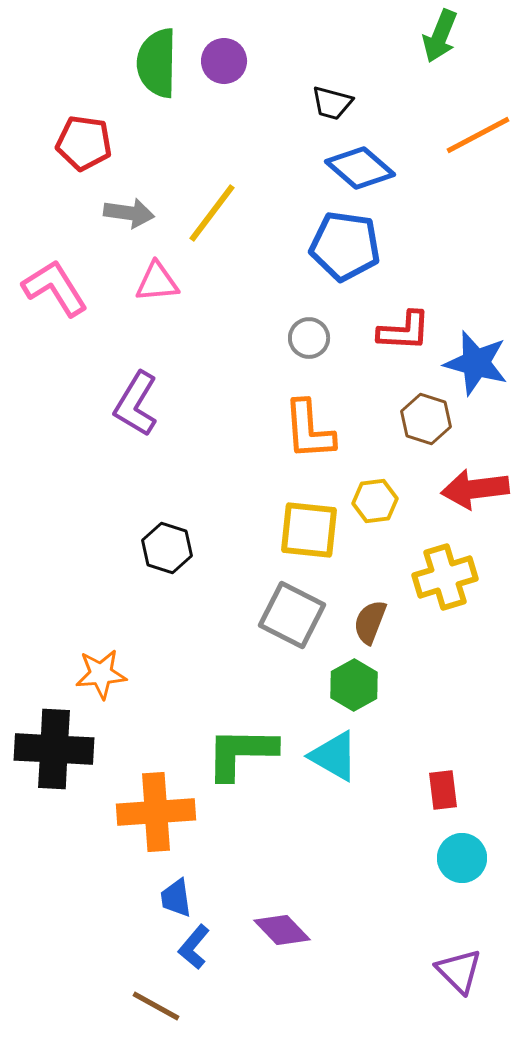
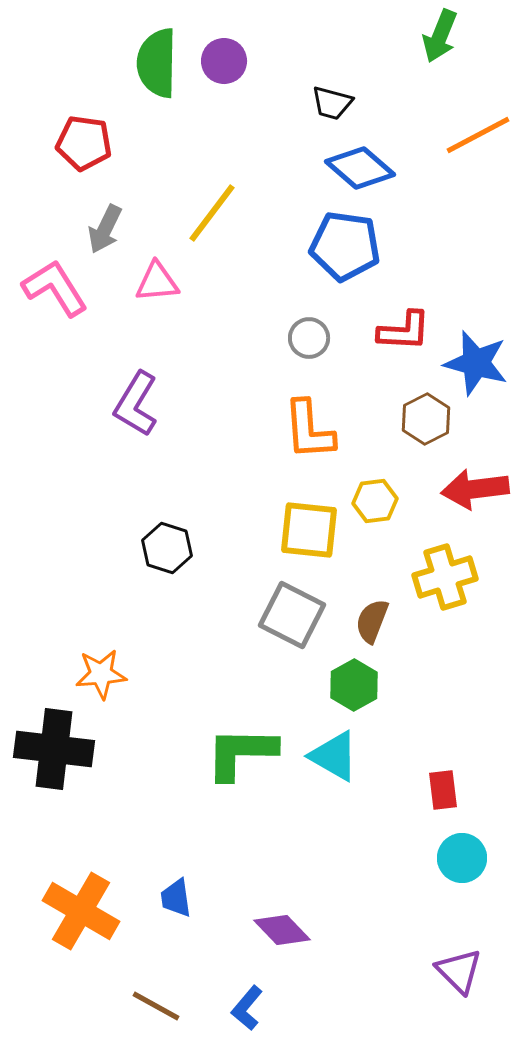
gray arrow: moved 24 px left, 16 px down; rotated 108 degrees clockwise
brown hexagon: rotated 15 degrees clockwise
brown semicircle: moved 2 px right, 1 px up
black cross: rotated 4 degrees clockwise
orange cross: moved 75 px left, 99 px down; rotated 34 degrees clockwise
blue L-shape: moved 53 px right, 61 px down
